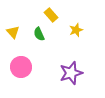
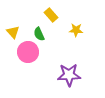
yellow star: rotated 24 degrees clockwise
pink circle: moved 7 px right, 15 px up
purple star: moved 2 px left, 2 px down; rotated 15 degrees clockwise
